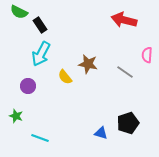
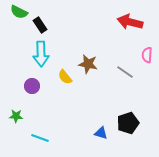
red arrow: moved 6 px right, 2 px down
cyan arrow: rotated 30 degrees counterclockwise
purple circle: moved 4 px right
green star: rotated 16 degrees counterclockwise
